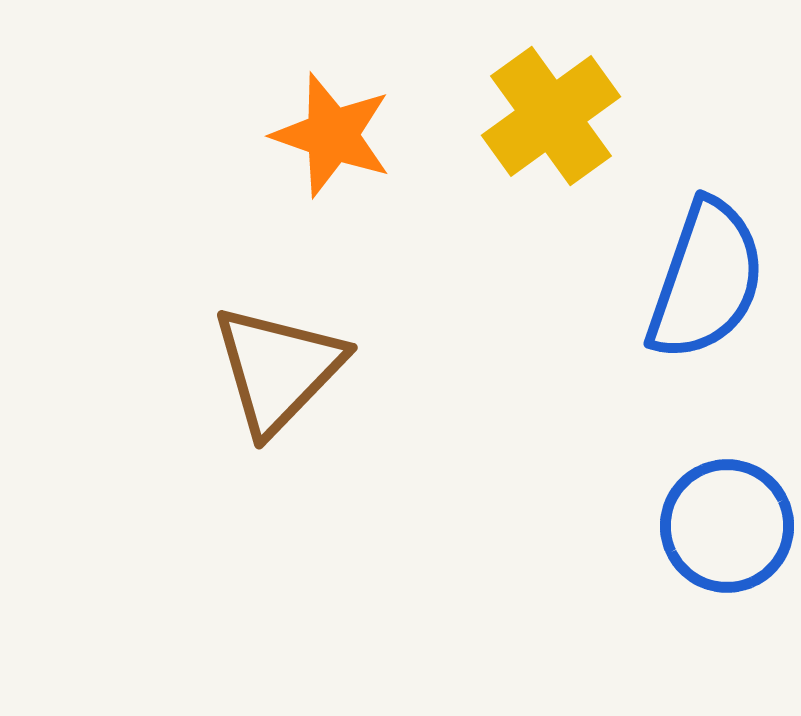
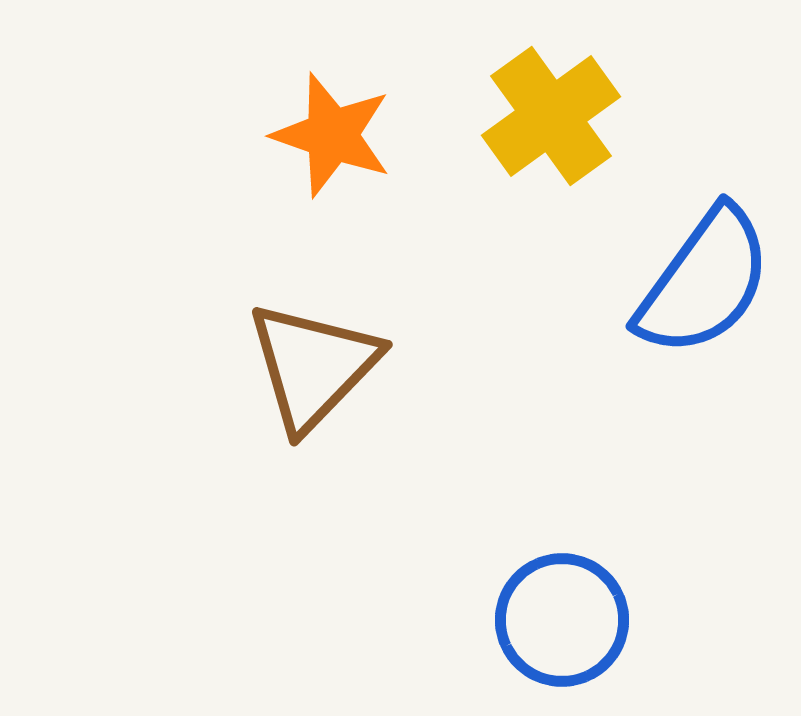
blue semicircle: moved 2 px left, 2 px down; rotated 17 degrees clockwise
brown triangle: moved 35 px right, 3 px up
blue circle: moved 165 px left, 94 px down
